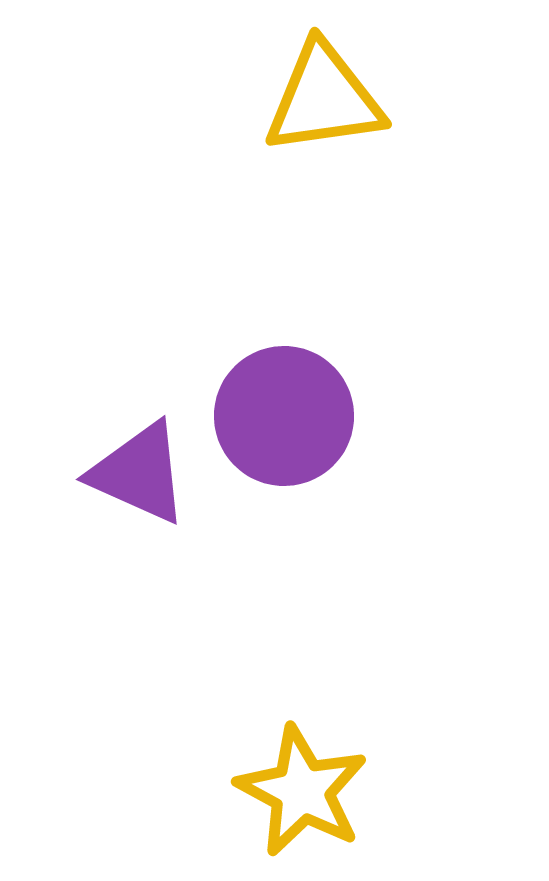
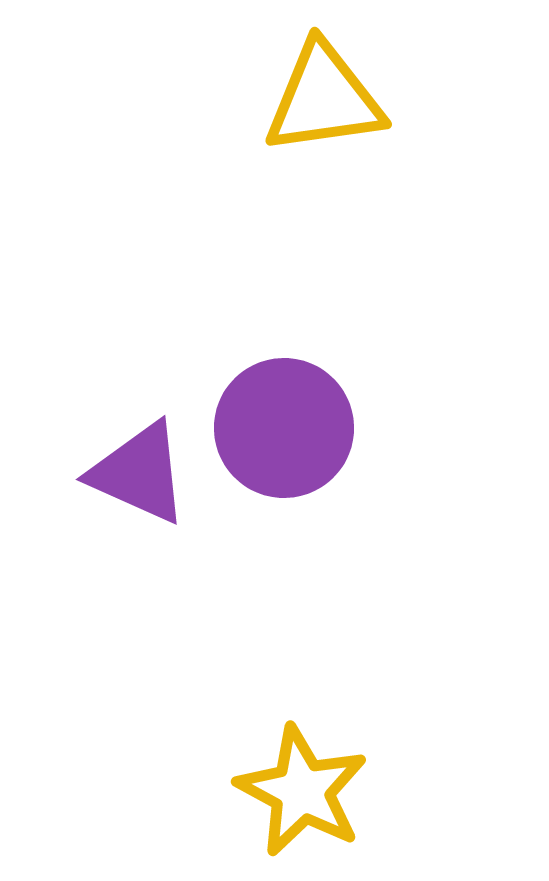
purple circle: moved 12 px down
